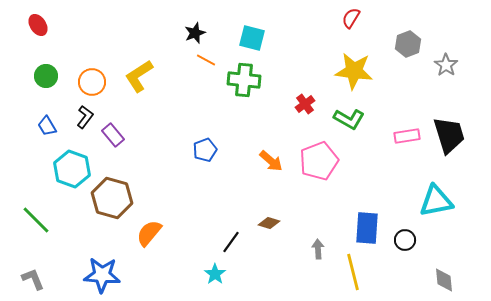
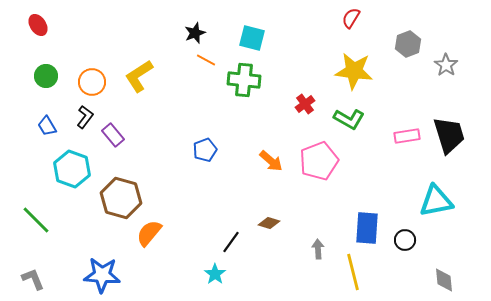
brown hexagon: moved 9 px right
